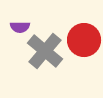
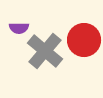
purple semicircle: moved 1 px left, 1 px down
